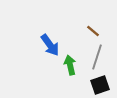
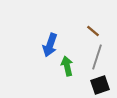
blue arrow: rotated 55 degrees clockwise
green arrow: moved 3 px left, 1 px down
